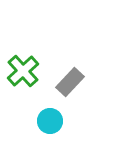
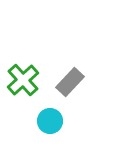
green cross: moved 9 px down
